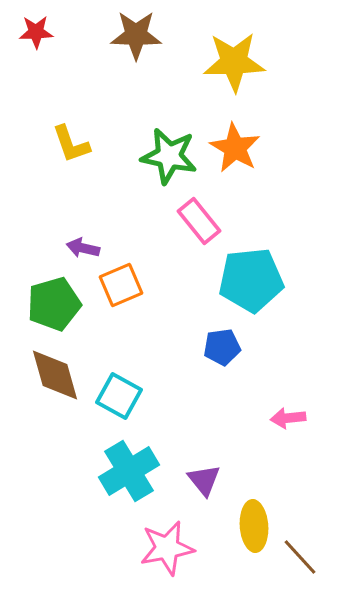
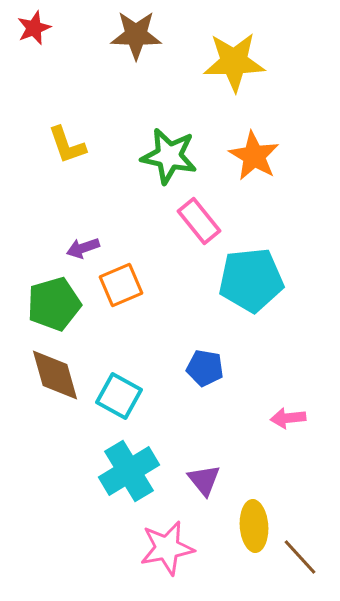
red star: moved 2 px left, 4 px up; rotated 20 degrees counterclockwise
yellow L-shape: moved 4 px left, 1 px down
orange star: moved 19 px right, 8 px down
purple arrow: rotated 32 degrees counterclockwise
blue pentagon: moved 17 px left, 21 px down; rotated 18 degrees clockwise
